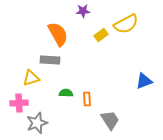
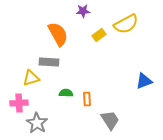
yellow rectangle: moved 2 px left
gray rectangle: moved 1 px left, 2 px down
gray star: rotated 20 degrees counterclockwise
